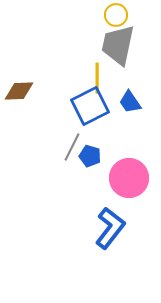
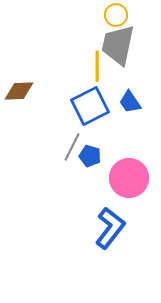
yellow line: moved 12 px up
